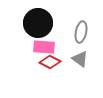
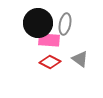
gray ellipse: moved 16 px left, 8 px up
pink rectangle: moved 5 px right, 7 px up
